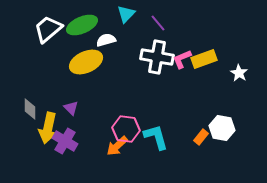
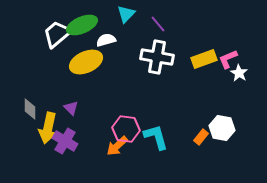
purple line: moved 1 px down
white trapezoid: moved 9 px right, 5 px down
pink L-shape: moved 46 px right
